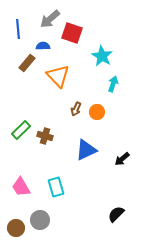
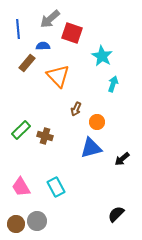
orange circle: moved 10 px down
blue triangle: moved 5 px right, 2 px up; rotated 10 degrees clockwise
cyan rectangle: rotated 12 degrees counterclockwise
gray circle: moved 3 px left, 1 px down
brown circle: moved 4 px up
